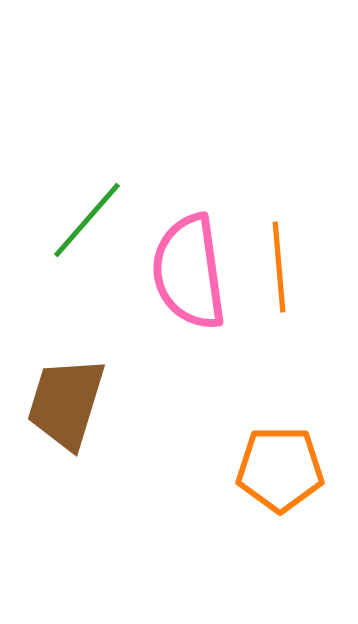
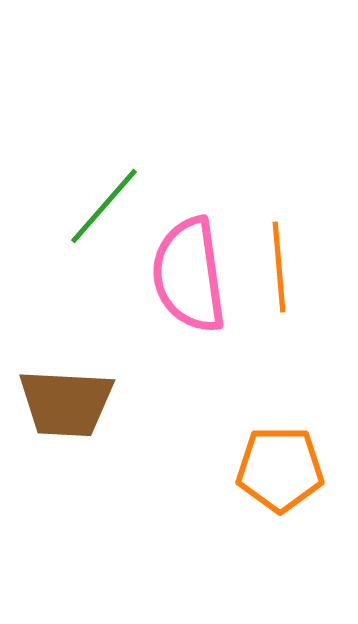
green line: moved 17 px right, 14 px up
pink semicircle: moved 3 px down
brown trapezoid: rotated 104 degrees counterclockwise
